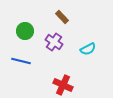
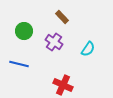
green circle: moved 1 px left
cyan semicircle: rotated 28 degrees counterclockwise
blue line: moved 2 px left, 3 px down
